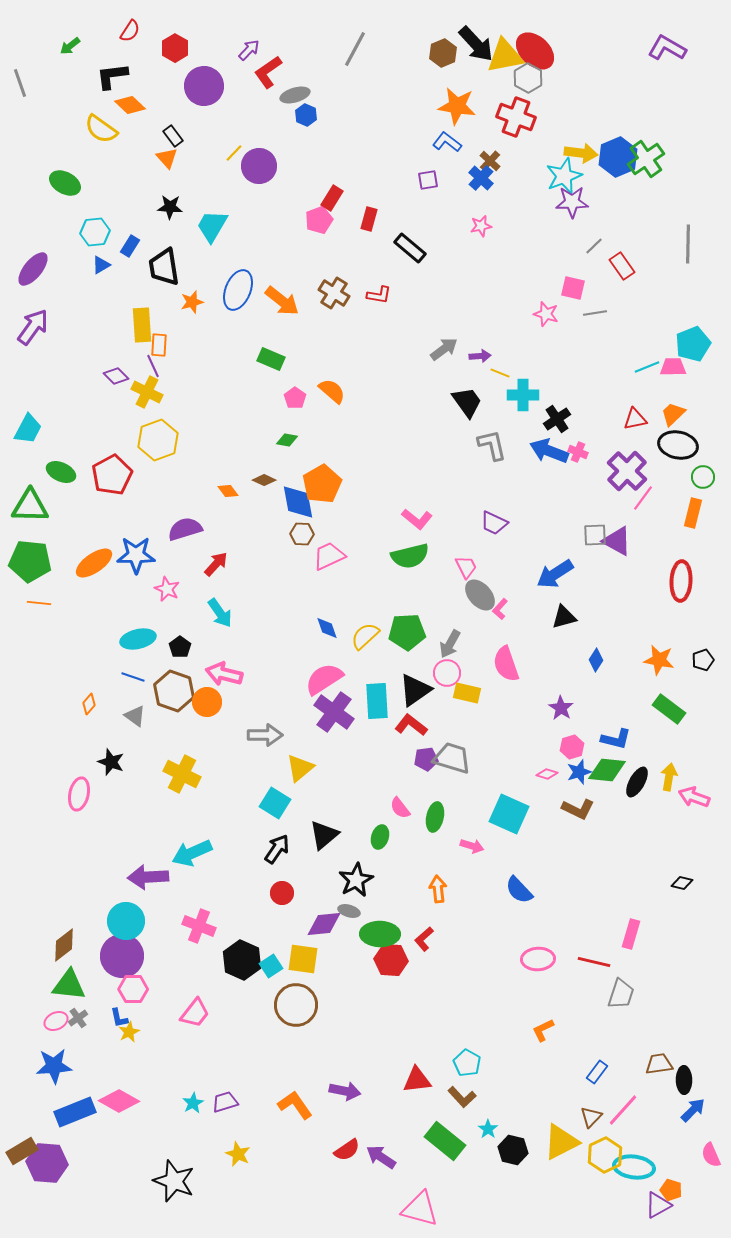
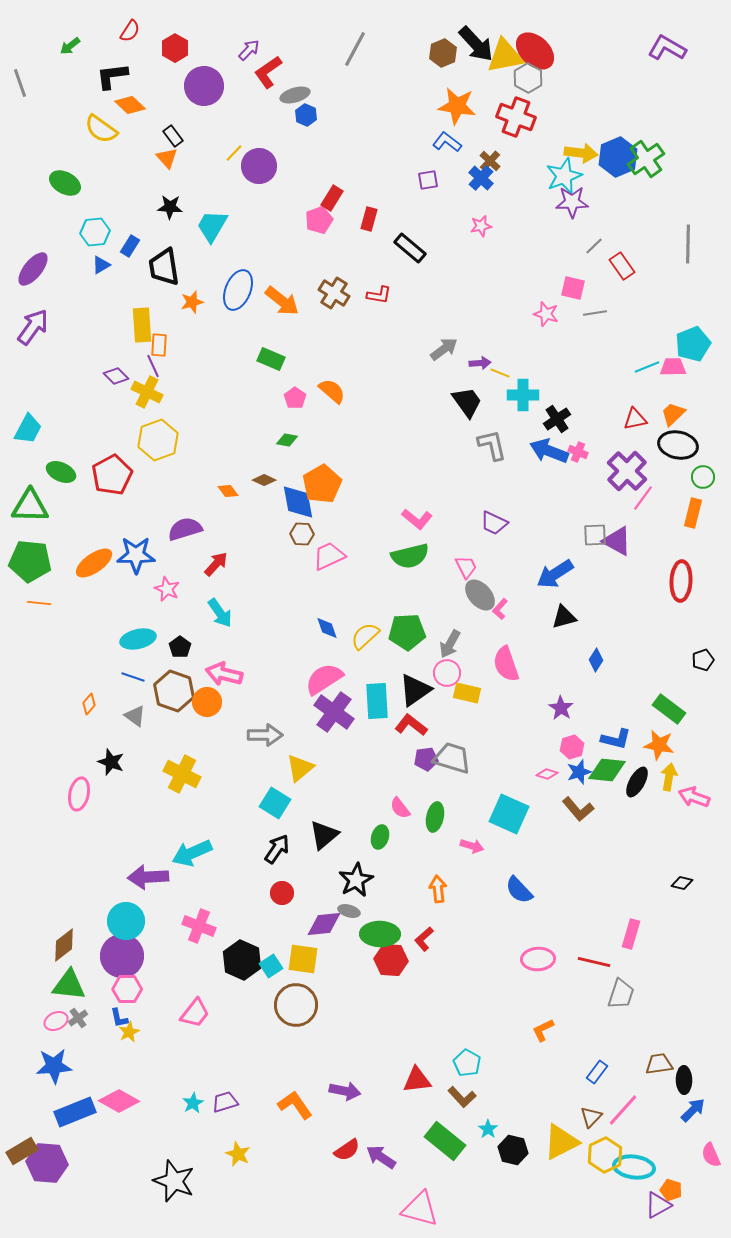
purple arrow at (480, 356): moved 7 px down
orange star at (659, 660): moved 85 px down
brown L-shape at (578, 809): rotated 24 degrees clockwise
pink hexagon at (133, 989): moved 6 px left
